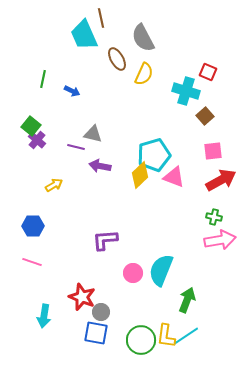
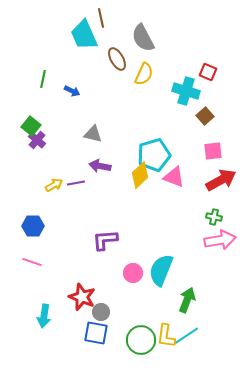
purple line: moved 36 px down; rotated 24 degrees counterclockwise
